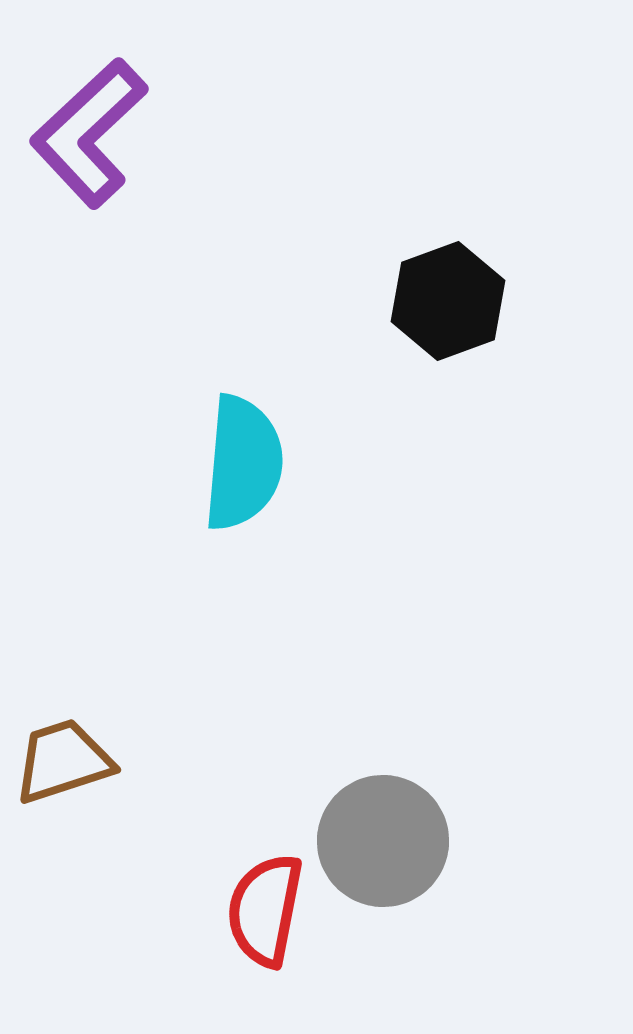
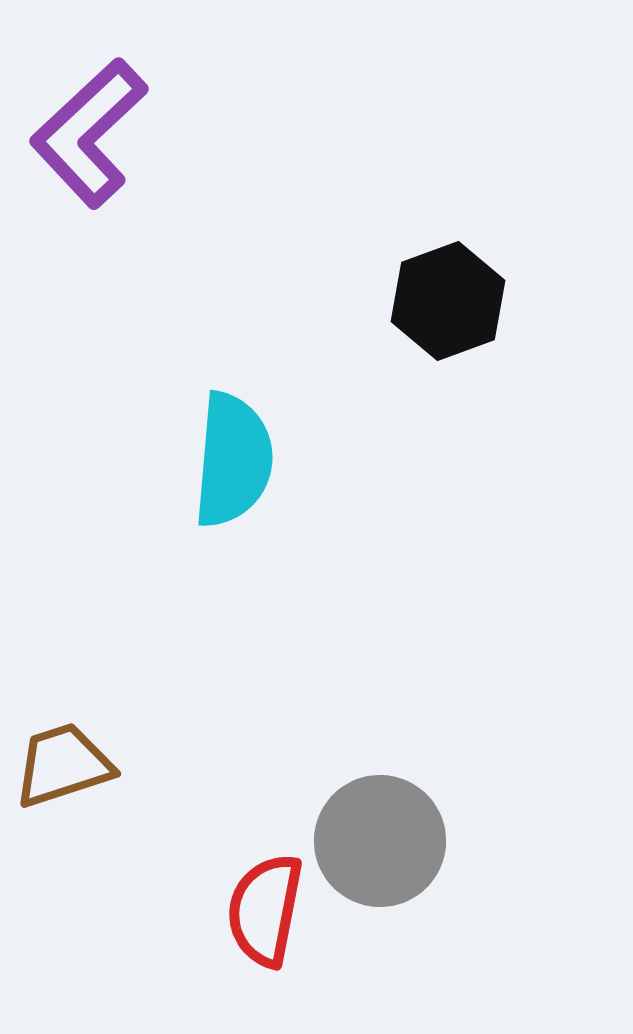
cyan semicircle: moved 10 px left, 3 px up
brown trapezoid: moved 4 px down
gray circle: moved 3 px left
